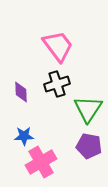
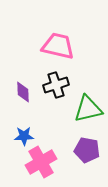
pink trapezoid: rotated 40 degrees counterclockwise
black cross: moved 1 px left, 1 px down
purple diamond: moved 2 px right
green triangle: rotated 44 degrees clockwise
purple pentagon: moved 2 px left, 4 px down
